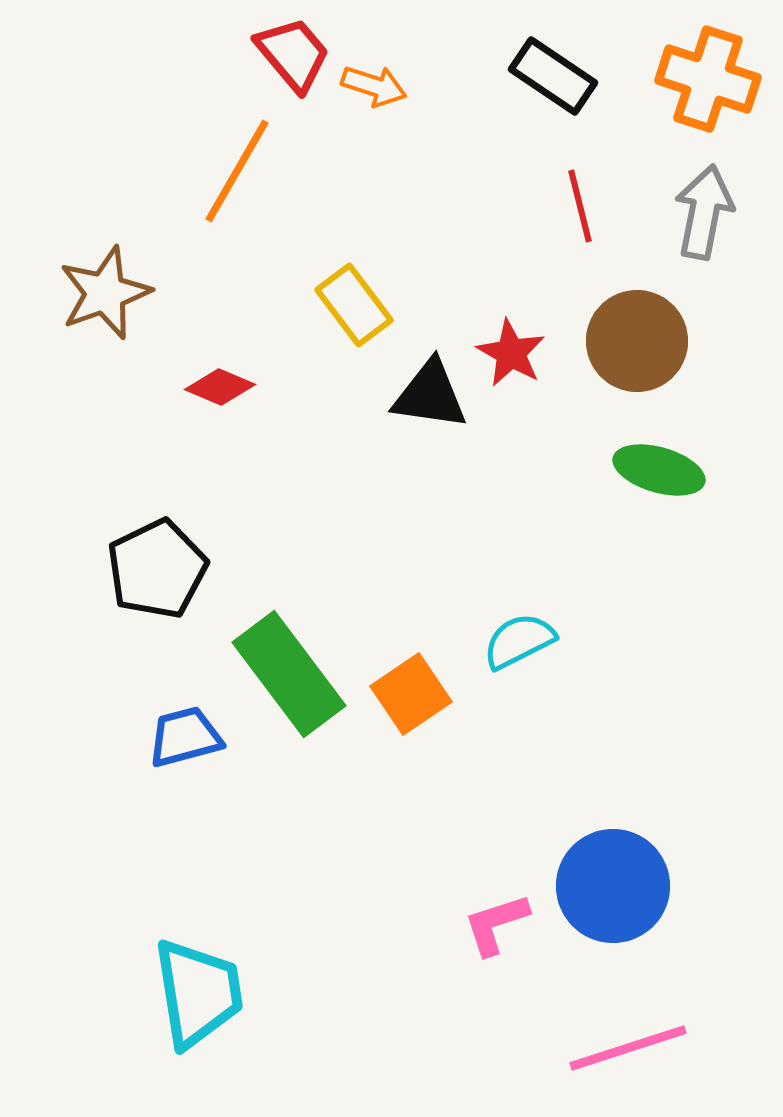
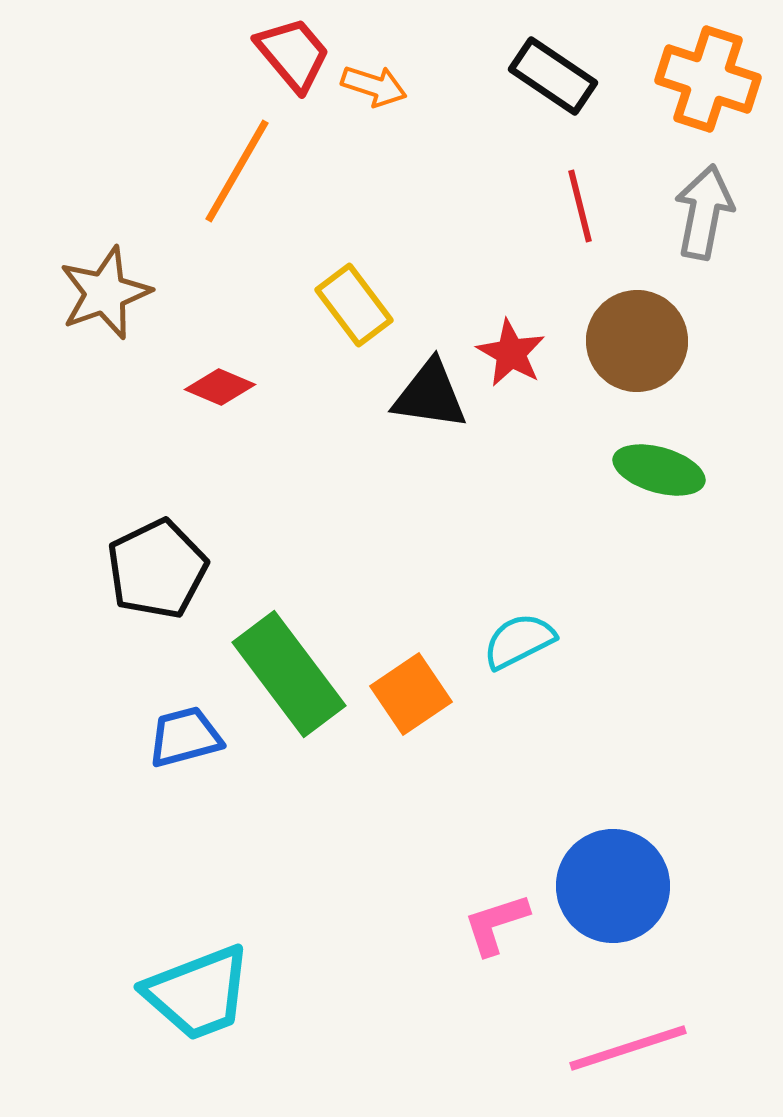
cyan trapezoid: rotated 78 degrees clockwise
